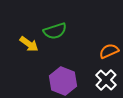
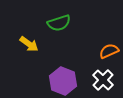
green semicircle: moved 4 px right, 8 px up
white cross: moved 3 px left
